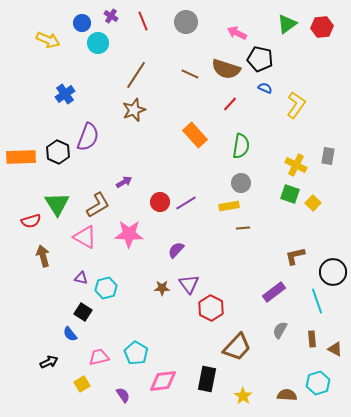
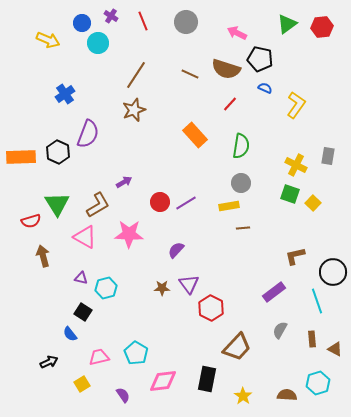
purple semicircle at (88, 137): moved 3 px up
